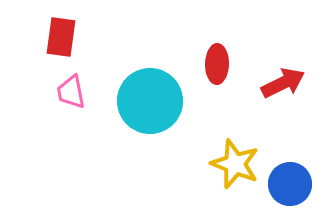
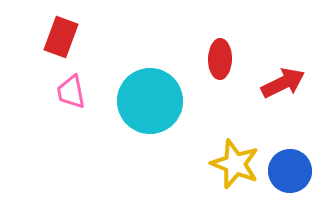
red rectangle: rotated 12 degrees clockwise
red ellipse: moved 3 px right, 5 px up
blue circle: moved 13 px up
